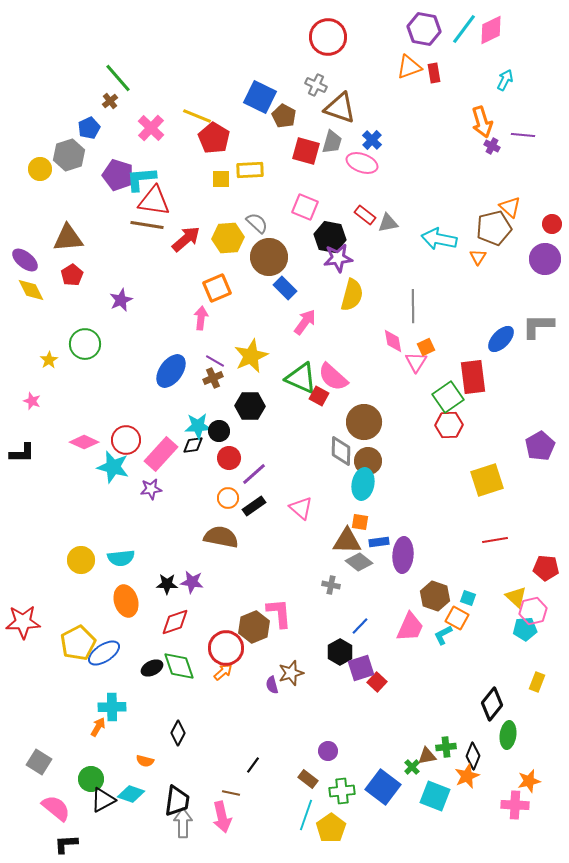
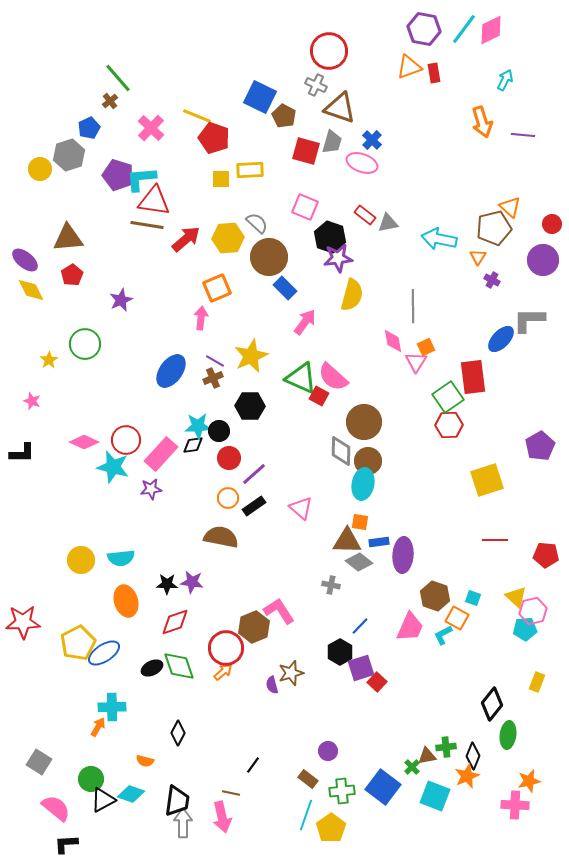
red circle at (328, 37): moved 1 px right, 14 px down
red pentagon at (214, 138): rotated 12 degrees counterclockwise
purple cross at (492, 146): moved 134 px down
black hexagon at (330, 237): rotated 8 degrees clockwise
purple circle at (545, 259): moved 2 px left, 1 px down
gray L-shape at (538, 326): moved 9 px left, 6 px up
red line at (495, 540): rotated 10 degrees clockwise
red pentagon at (546, 568): moved 13 px up
cyan square at (468, 598): moved 5 px right
pink L-shape at (279, 613): moved 2 px up; rotated 28 degrees counterclockwise
